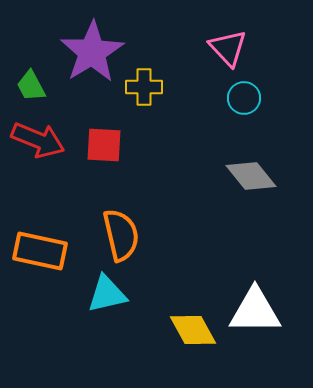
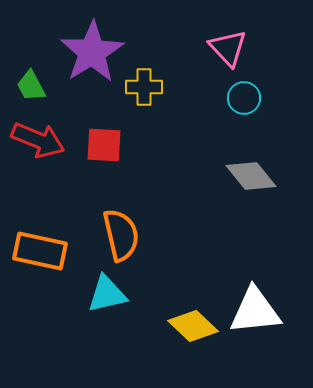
white triangle: rotated 6 degrees counterclockwise
yellow diamond: moved 4 px up; rotated 18 degrees counterclockwise
